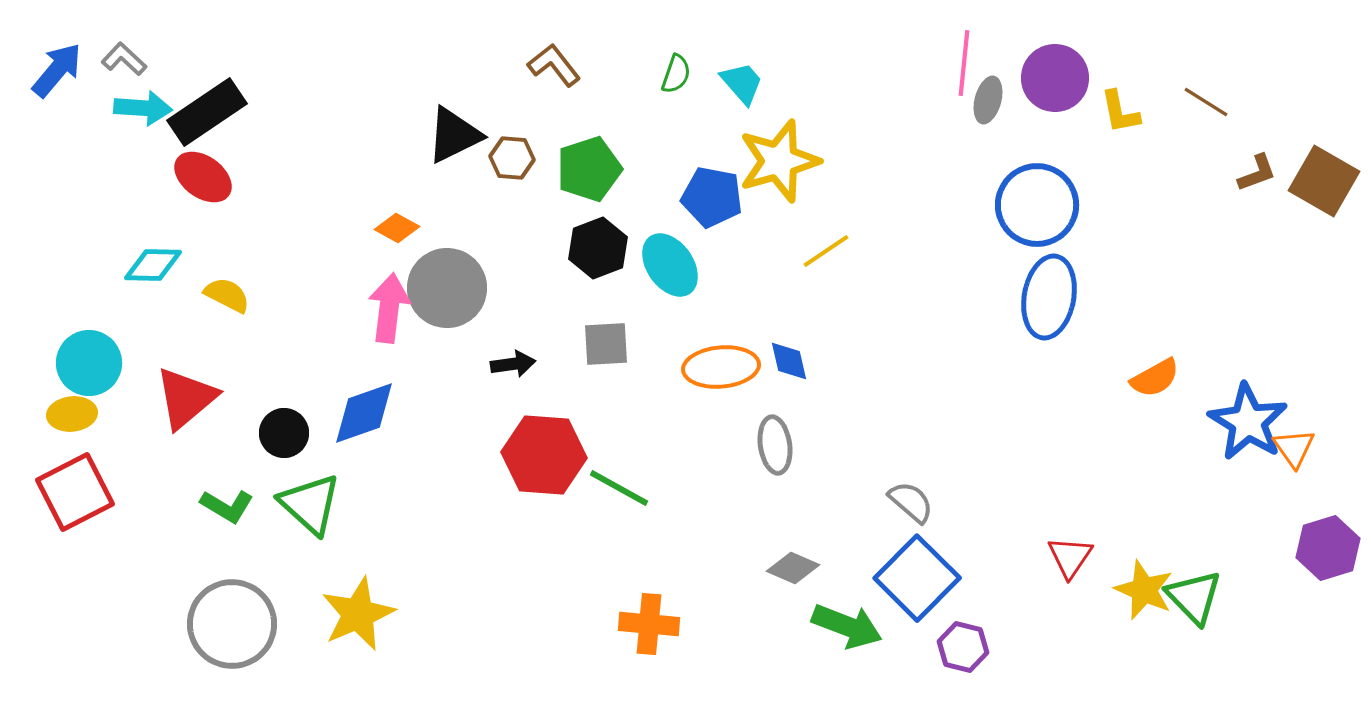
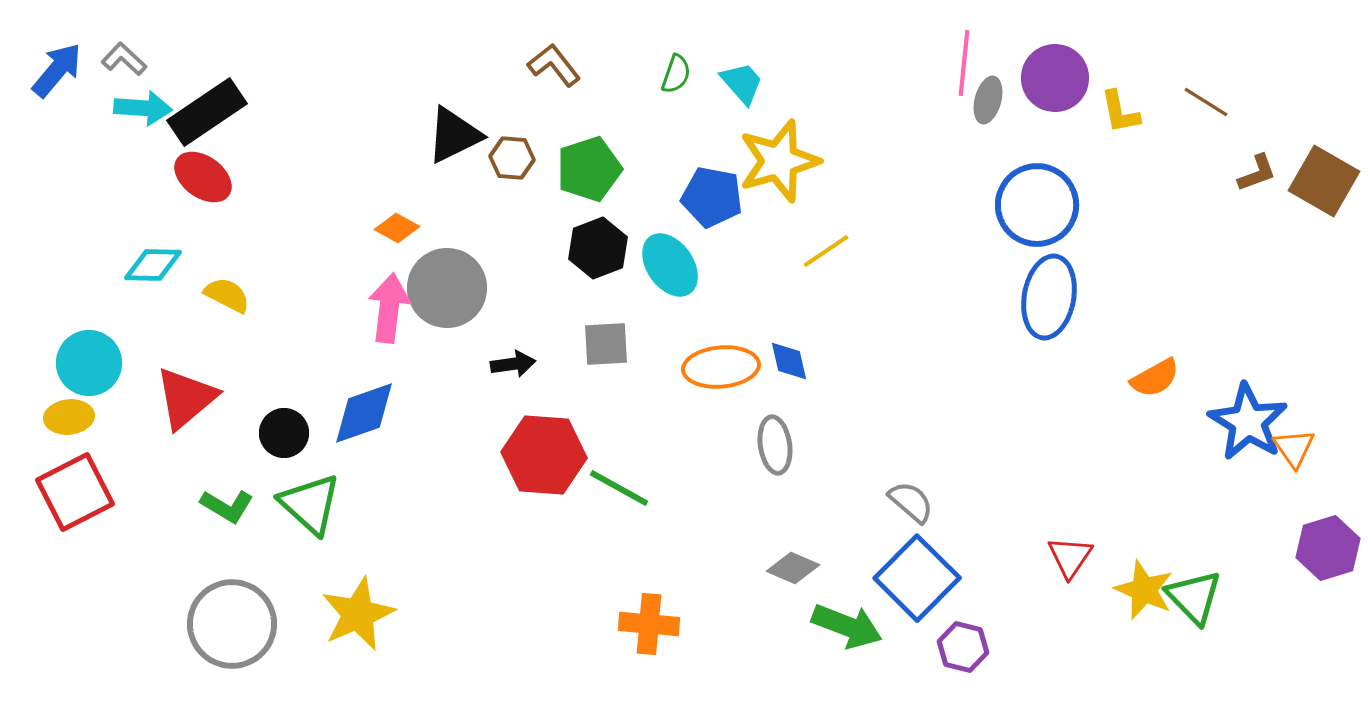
yellow ellipse at (72, 414): moved 3 px left, 3 px down
